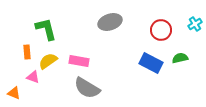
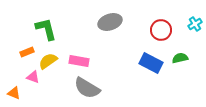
orange rectangle: rotated 72 degrees clockwise
